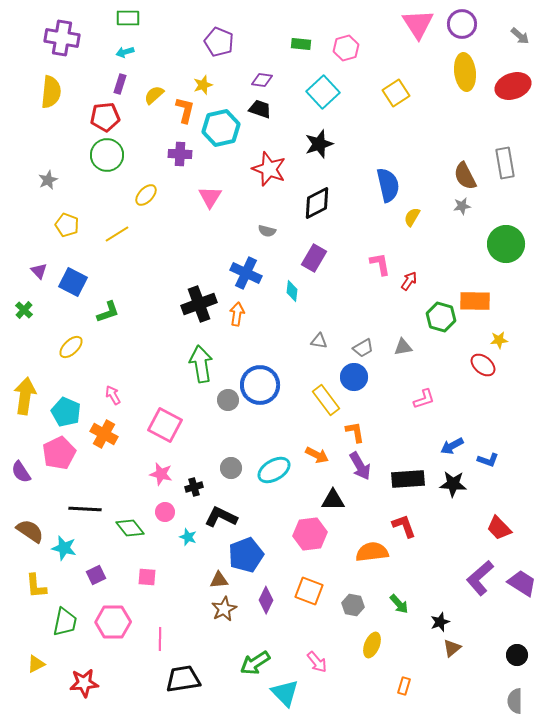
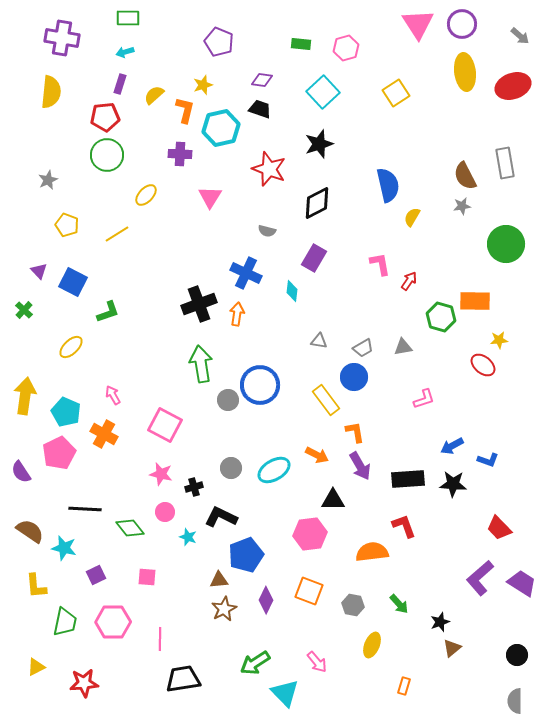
yellow triangle at (36, 664): moved 3 px down
